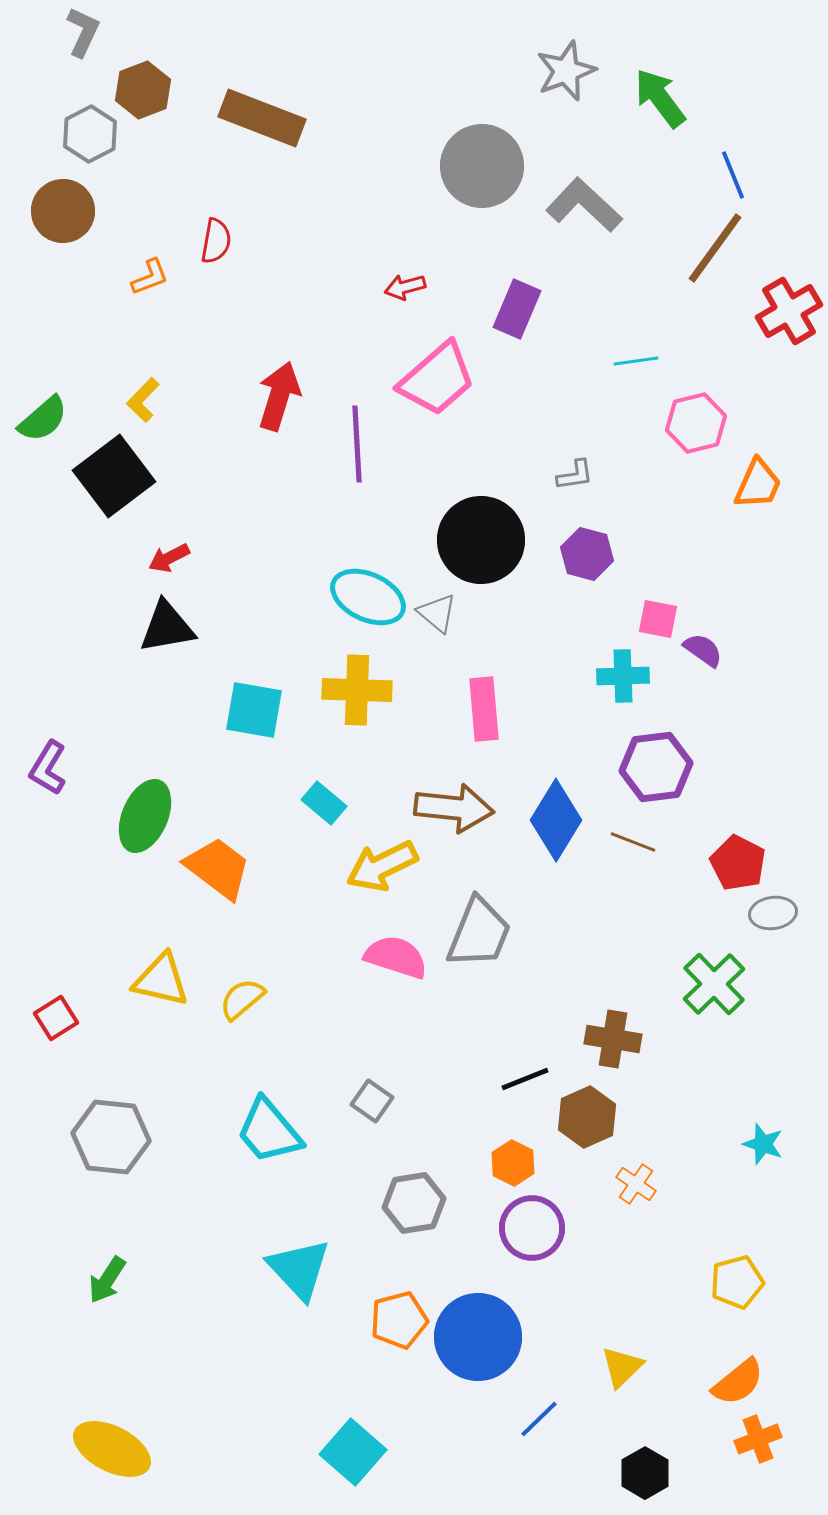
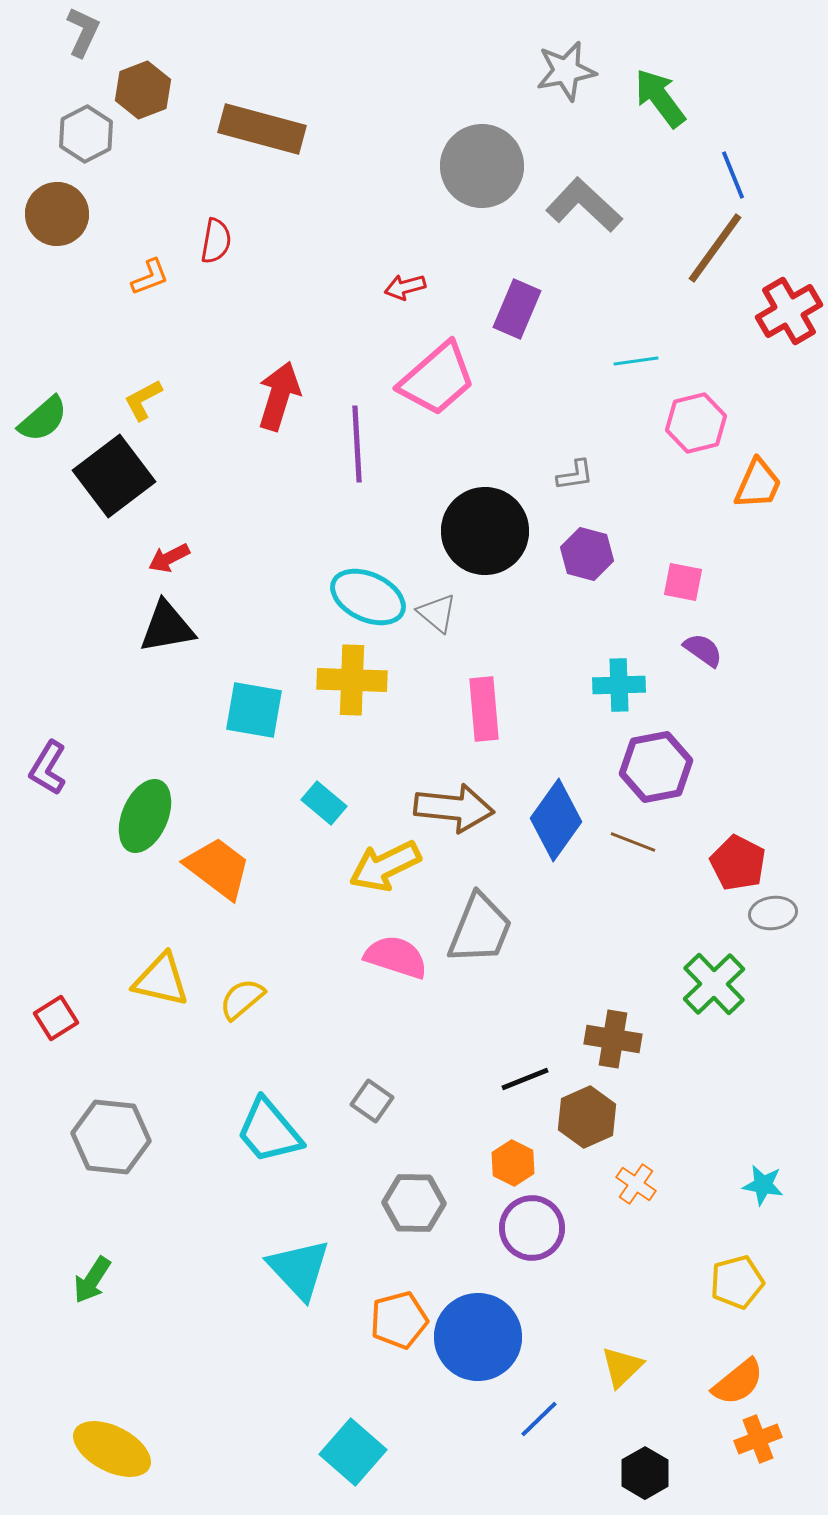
gray star at (566, 71): rotated 10 degrees clockwise
brown rectangle at (262, 118): moved 11 px down; rotated 6 degrees counterclockwise
gray hexagon at (90, 134): moved 4 px left
brown circle at (63, 211): moved 6 px left, 3 px down
yellow L-shape at (143, 400): rotated 18 degrees clockwise
black circle at (481, 540): moved 4 px right, 9 px up
pink square at (658, 619): moved 25 px right, 37 px up
cyan cross at (623, 676): moved 4 px left, 9 px down
yellow cross at (357, 690): moved 5 px left, 10 px up
purple hexagon at (656, 767): rotated 4 degrees counterclockwise
blue diamond at (556, 820): rotated 4 degrees clockwise
yellow arrow at (382, 866): moved 3 px right
gray trapezoid at (479, 933): moved 1 px right, 4 px up
cyan star at (763, 1144): moved 41 px down; rotated 9 degrees counterclockwise
gray hexagon at (414, 1203): rotated 10 degrees clockwise
green arrow at (107, 1280): moved 15 px left
